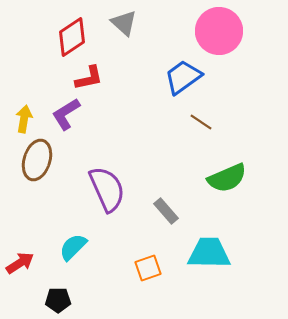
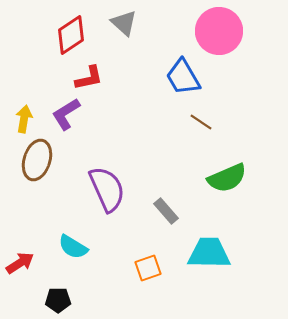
red diamond: moved 1 px left, 2 px up
blue trapezoid: rotated 84 degrees counterclockwise
cyan semicircle: rotated 104 degrees counterclockwise
